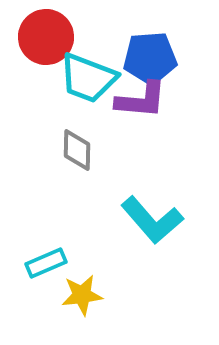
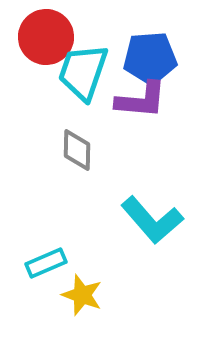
cyan trapezoid: moved 5 px left, 6 px up; rotated 88 degrees clockwise
yellow star: rotated 27 degrees clockwise
